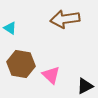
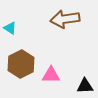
brown hexagon: rotated 24 degrees clockwise
pink triangle: rotated 42 degrees counterclockwise
black triangle: rotated 24 degrees clockwise
